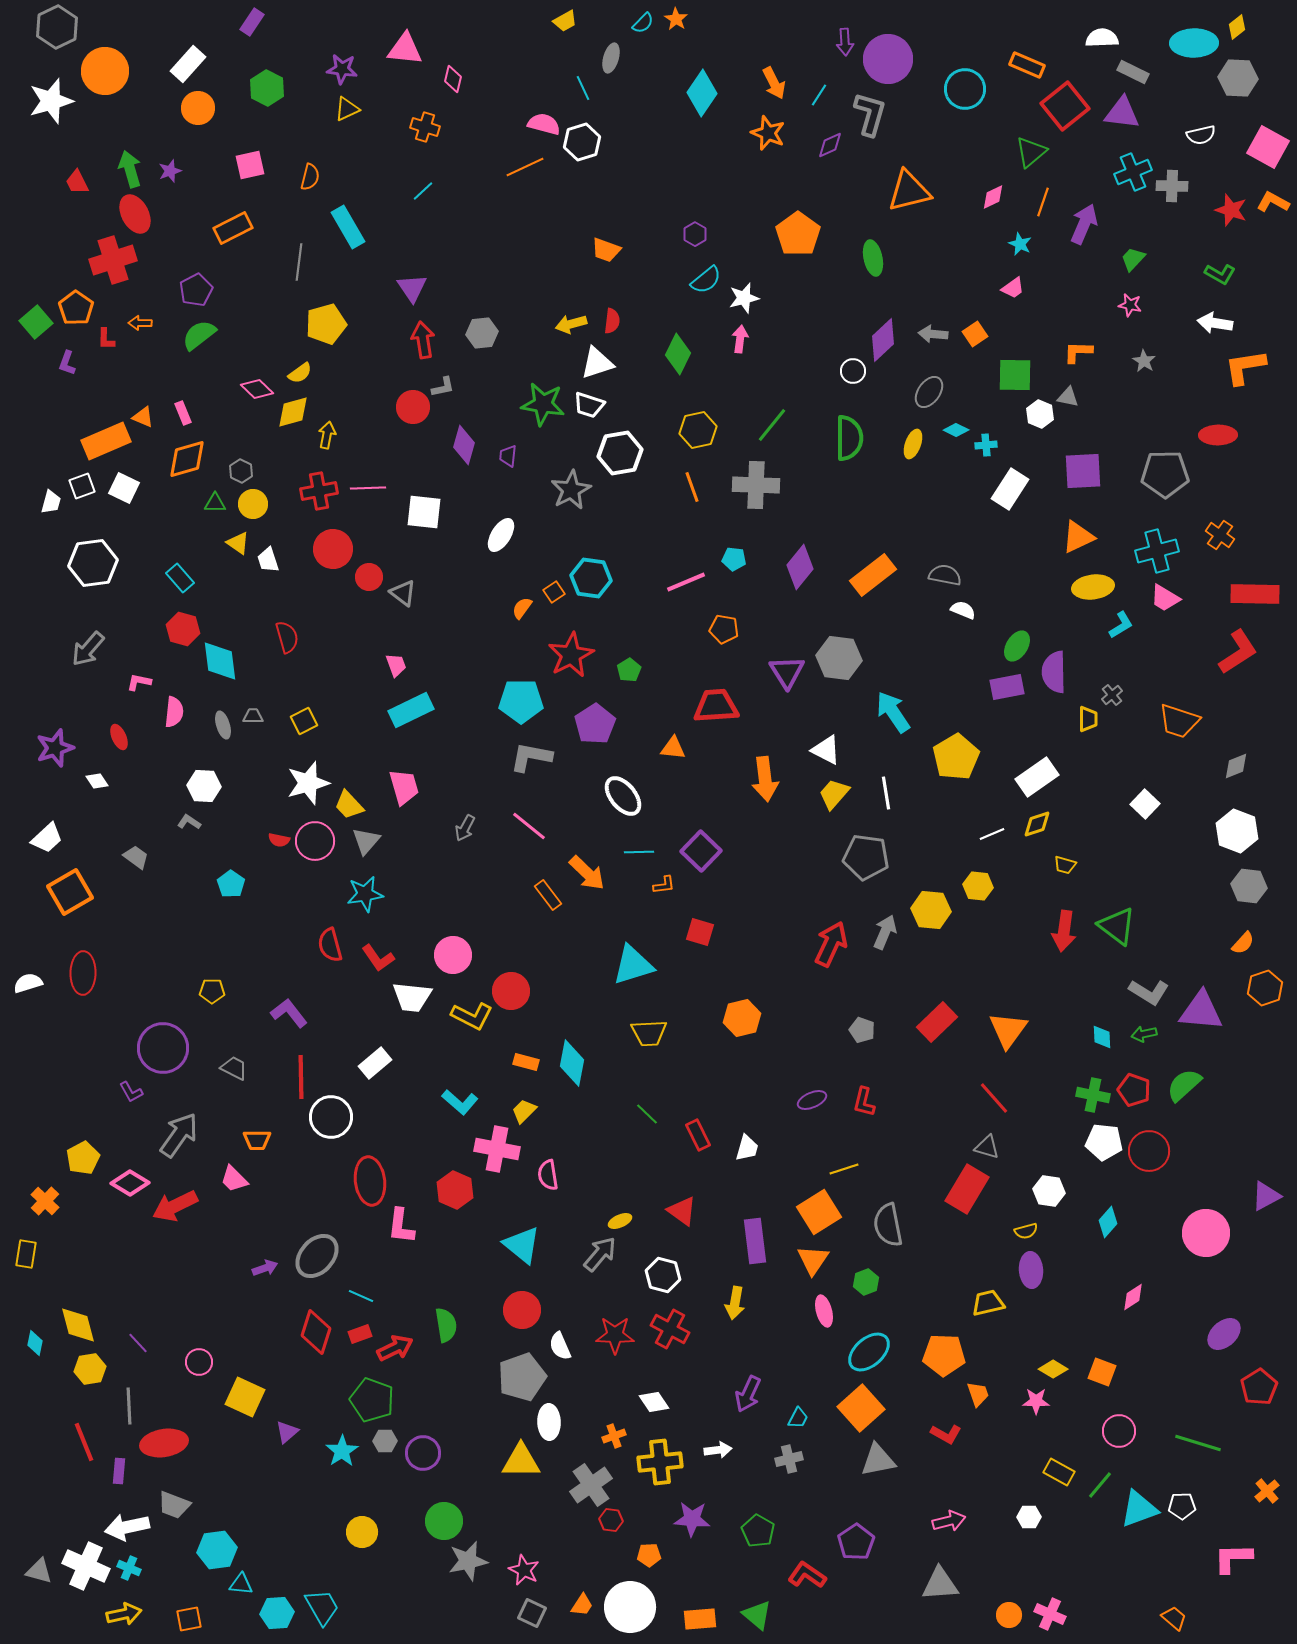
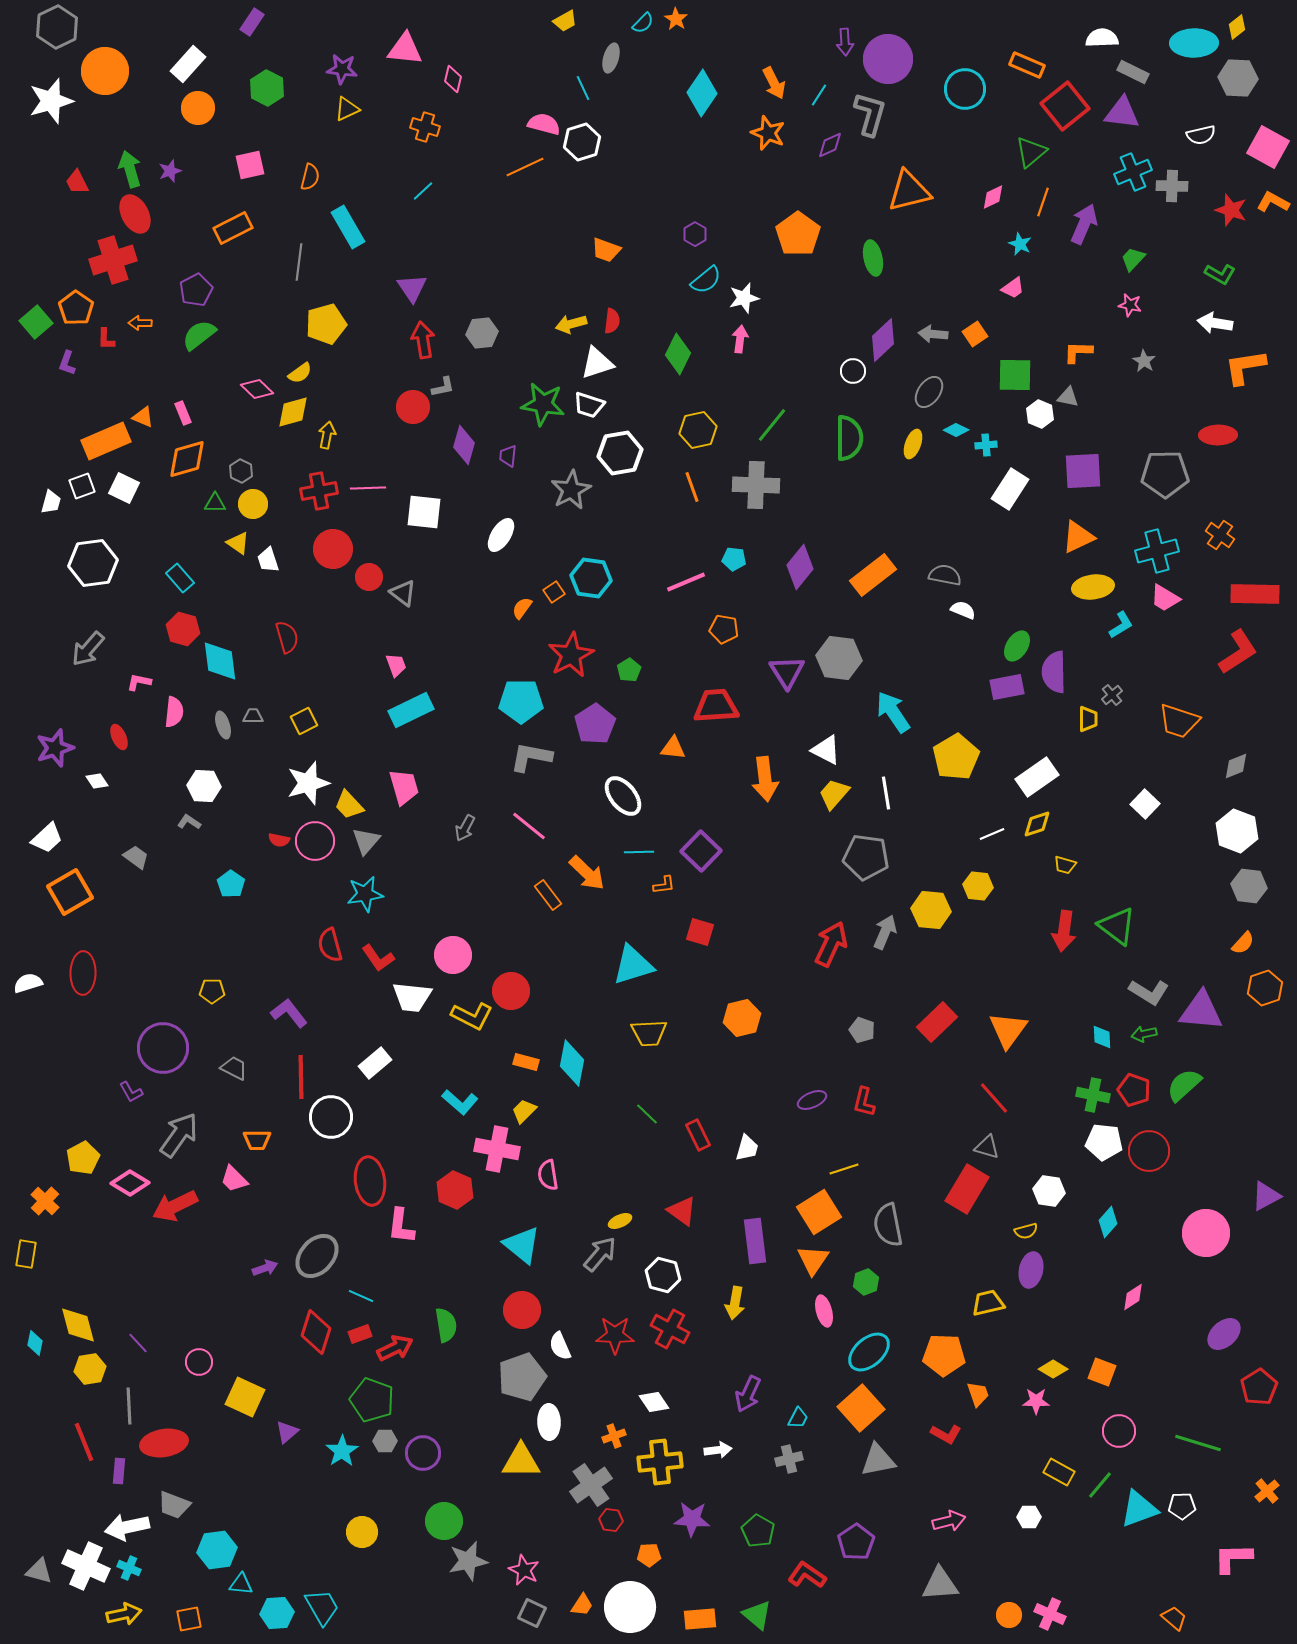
purple ellipse at (1031, 1270): rotated 16 degrees clockwise
